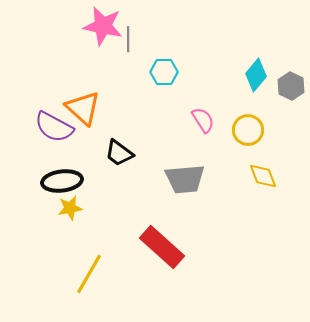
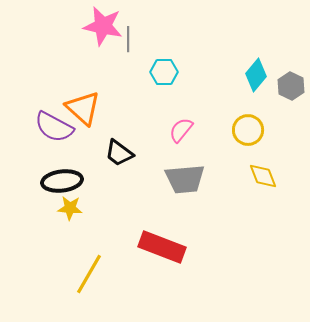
pink semicircle: moved 22 px left, 10 px down; rotated 108 degrees counterclockwise
yellow star: rotated 15 degrees clockwise
red rectangle: rotated 21 degrees counterclockwise
